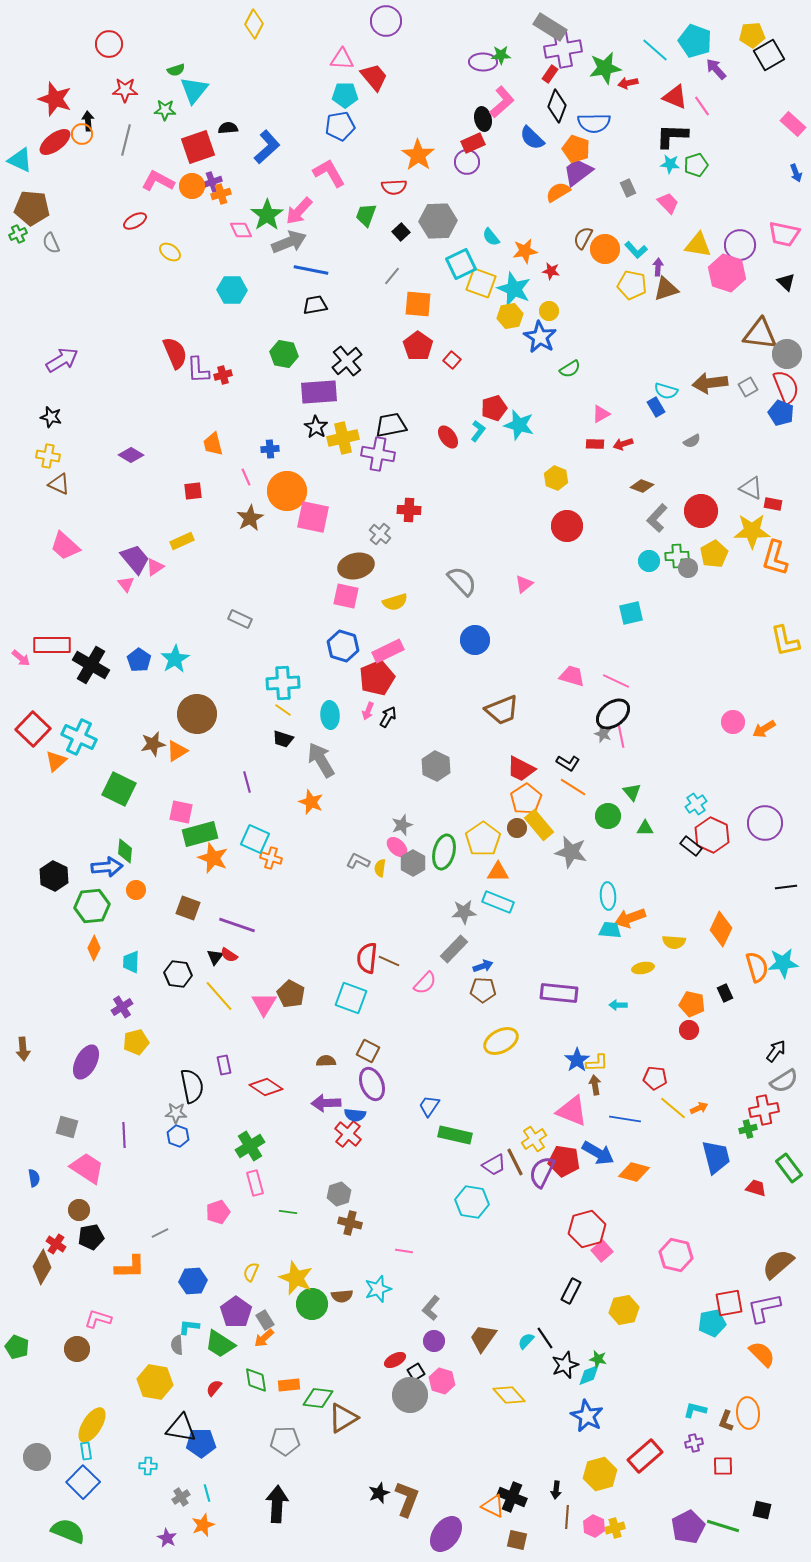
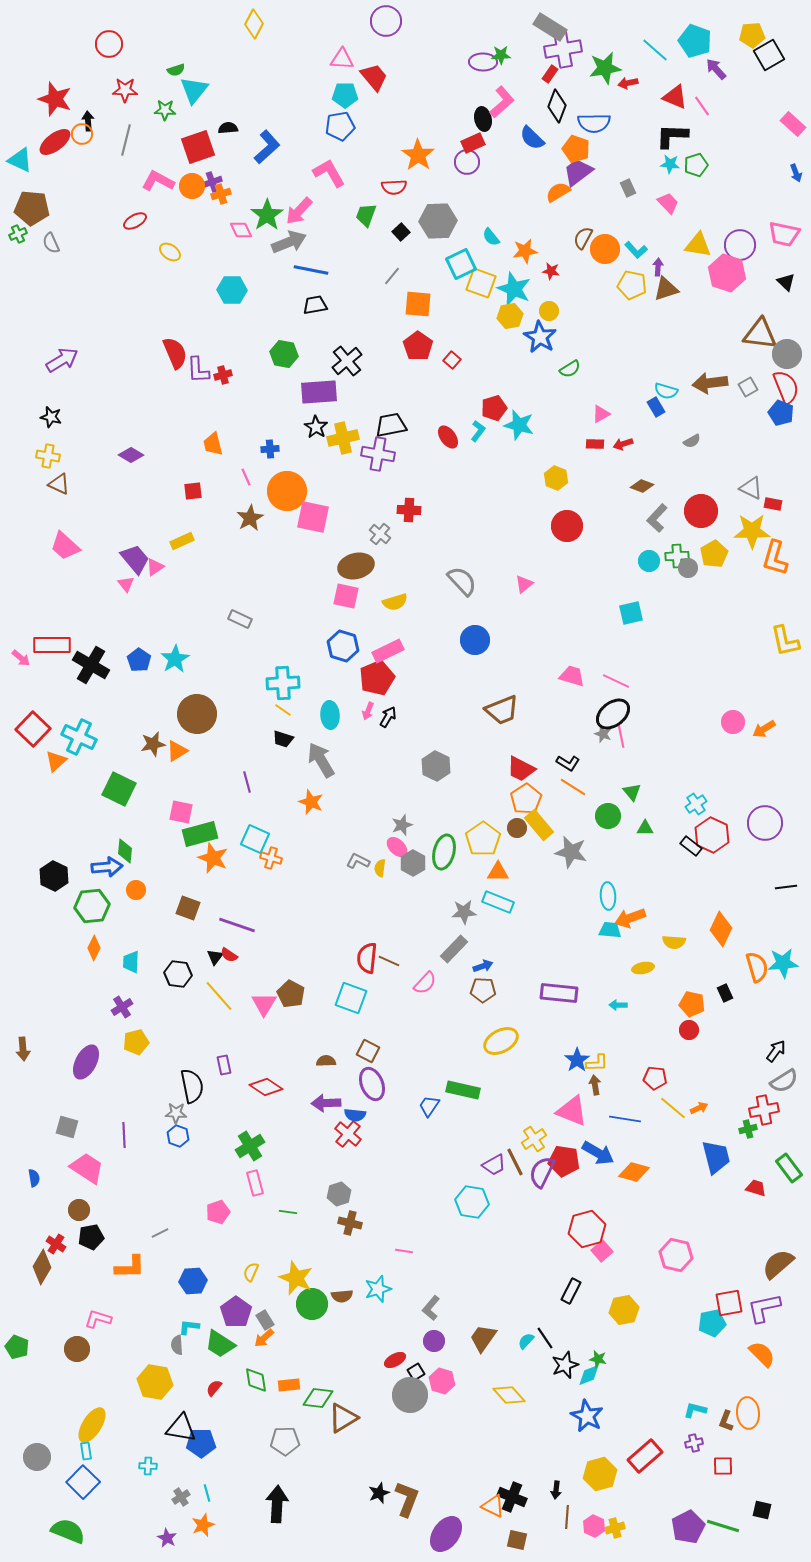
green rectangle at (455, 1135): moved 8 px right, 45 px up
